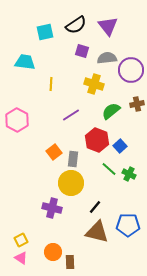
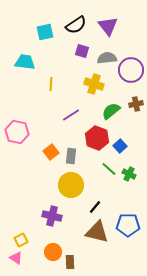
brown cross: moved 1 px left
pink hexagon: moved 12 px down; rotated 15 degrees counterclockwise
red hexagon: moved 2 px up
orange square: moved 3 px left
gray rectangle: moved 2 px left, 3 px up
yellow circle: moved 2 px down
purple cross: moved 8 px down
pink triangle: moved 5 px left
